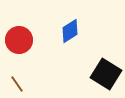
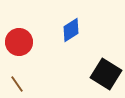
blue diamond: moved 1 px right, 1 px up
red circle: moved 2 px down
